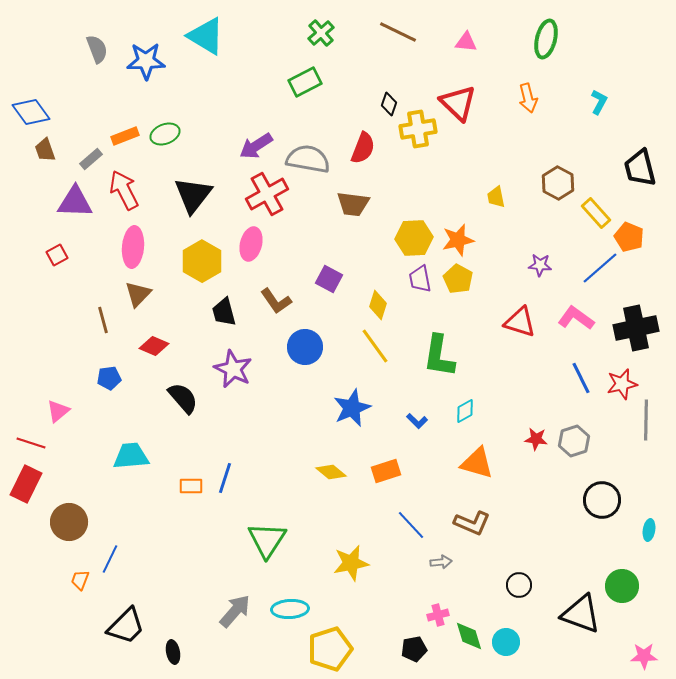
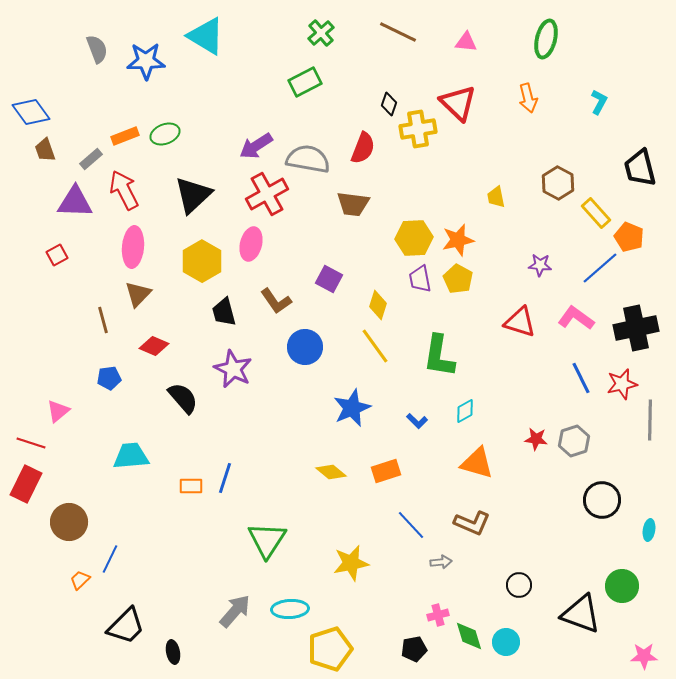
black triangle at (193, 195): rotated 9 degrees clockwise
gray line at (646, 420): moved 4 px right
orange trapezoid at (80, 580): rotated 25 degrees clockwise
